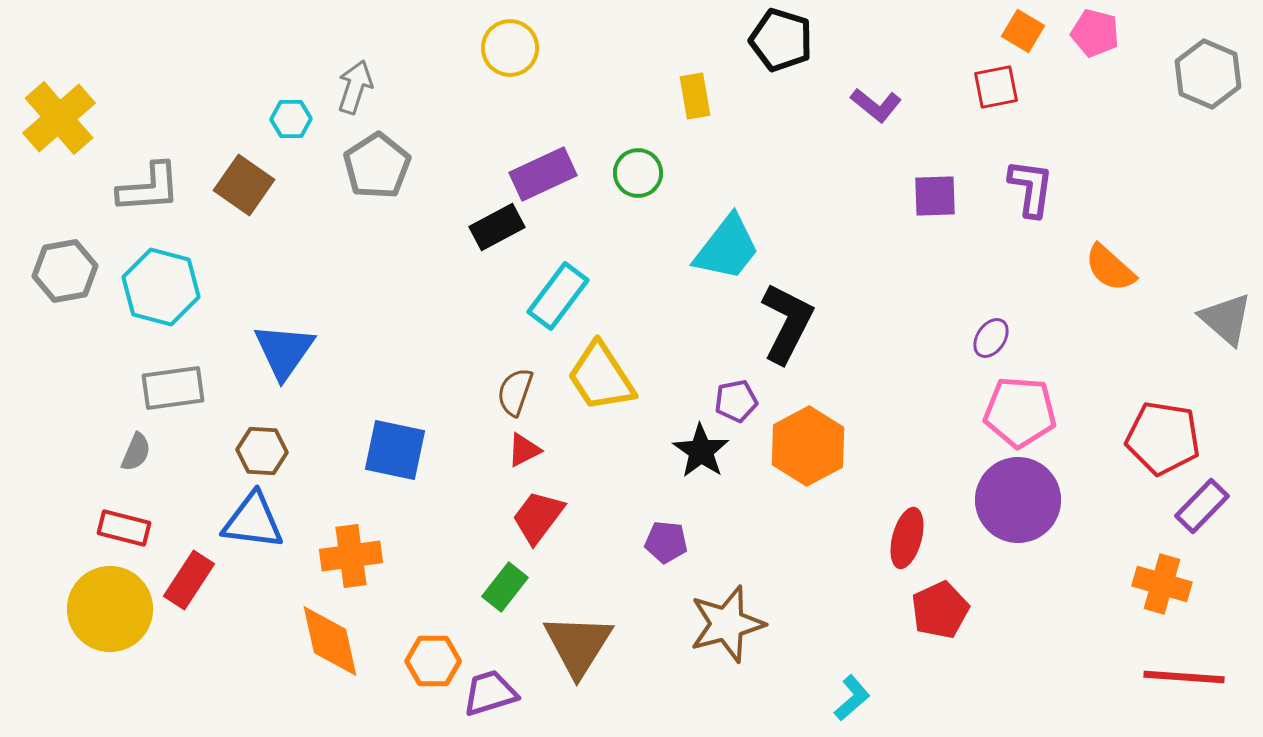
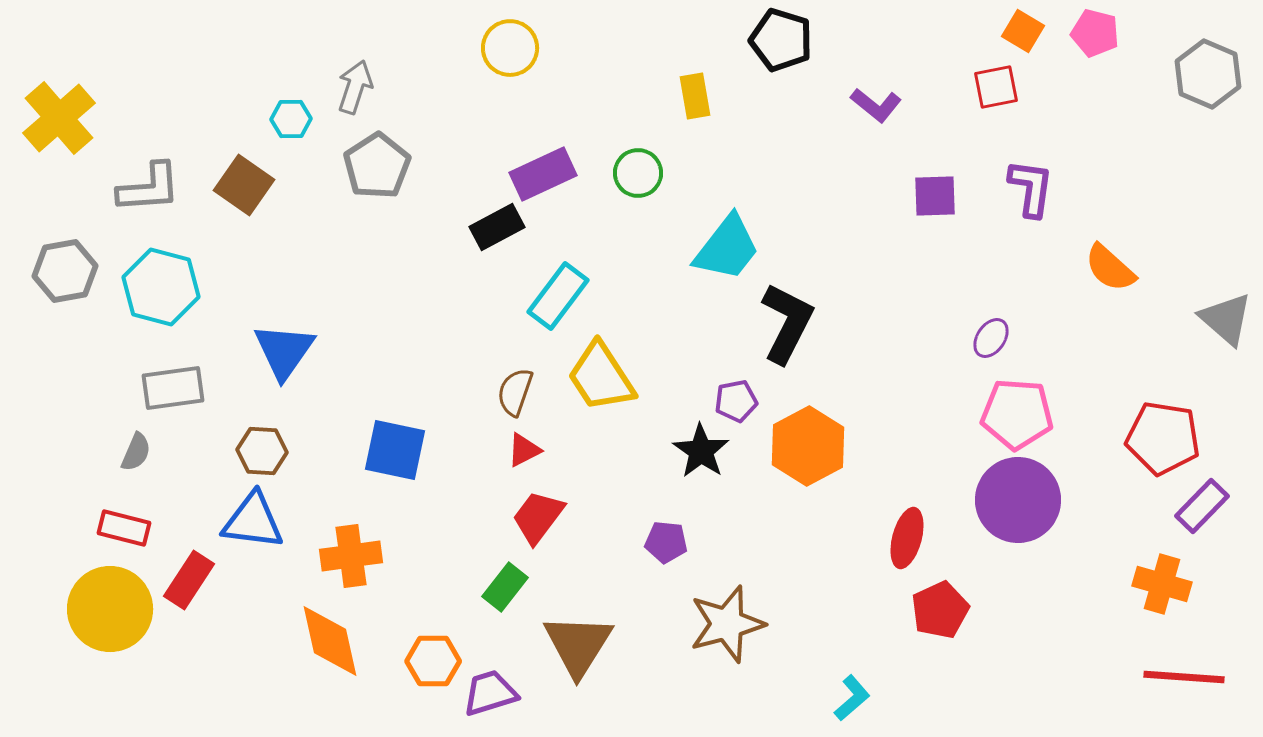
pink pentagon at (1020, 412): moved 3 px left, 2 px down
